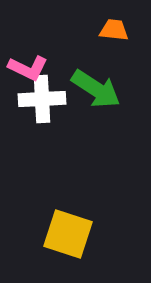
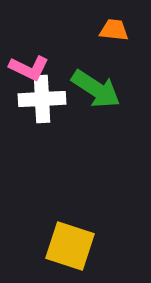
pink L-shape: moved 1 px right
yellow square: moved 2 px right, 12 px down
